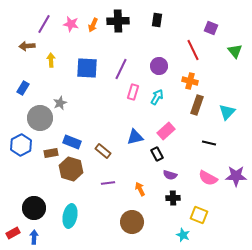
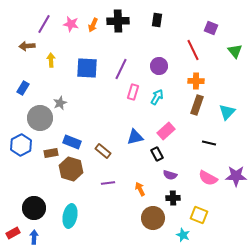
orange cross at (190, 81): moved 6 px right; rotated 14 degrees counterclockwise
brown circle at (132, 222): moved 21 px right, 4 px up
